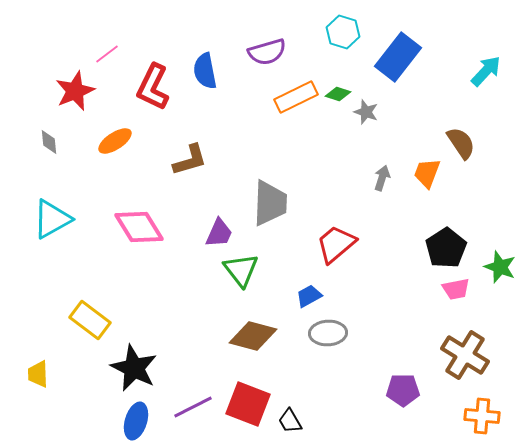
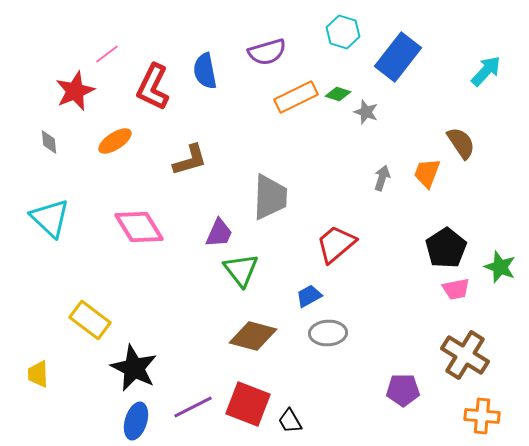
gray trapezoid: moved 6 px up
cyan triangle: moved 2 px left, 1 px up; rotated 48 degrees counterclockwise
